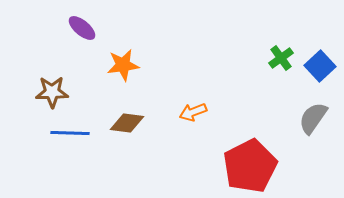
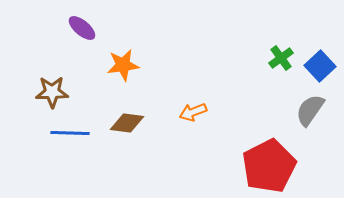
gray semicircle: moved 3 px left, 8 px up
red pentagon: moved 19 px right
